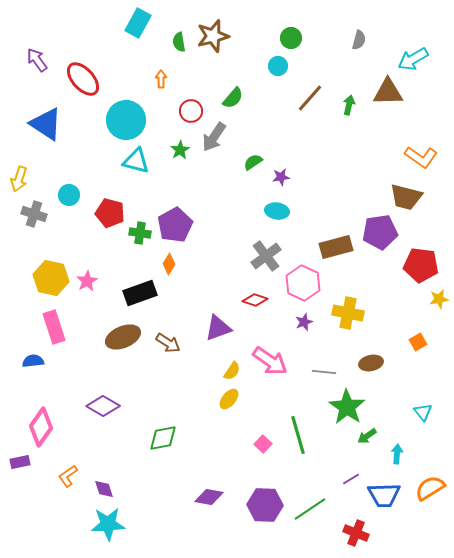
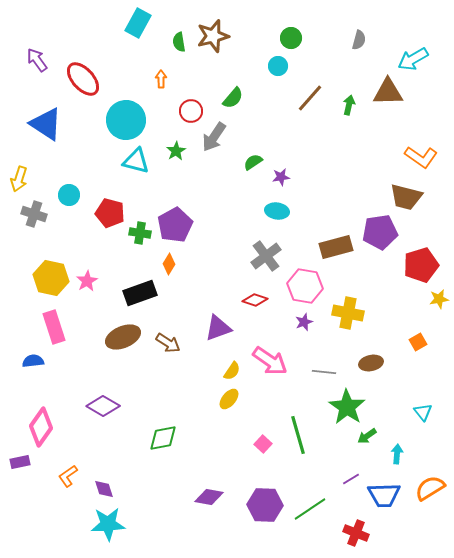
green star at (180, 150): moved 4 px left, 1 px down
red pentagon at (421, 265): rotated 24 degrees counterclockwise
pink hexagon at (303, 283): moved 2 px right, 3 px down; rotated 16 degrees counterclockwise
